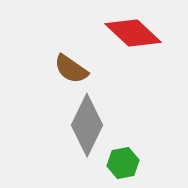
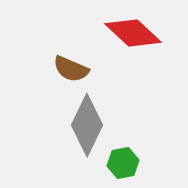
brown semicircle: rotated 12 degrees counterclockwise
